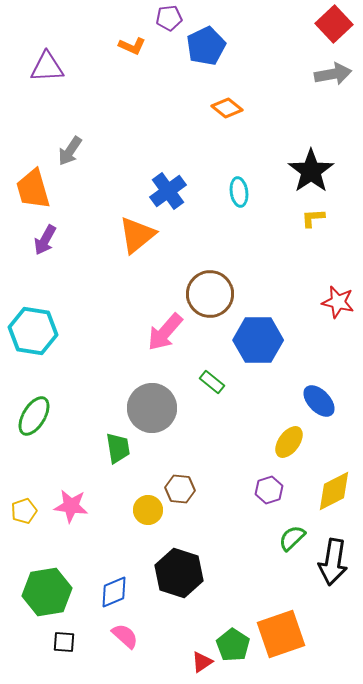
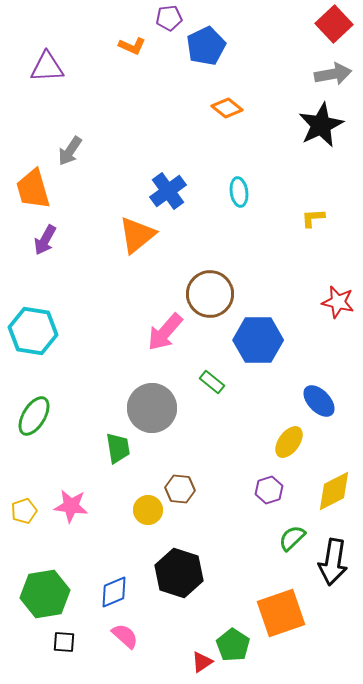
black star at (311, 171): moved 10 px right, 46 px up; rotated 9 degrees clockwise
green hexagon at (47, 592): moved 2 px left, 2 px down
orange square at (281, 634): moved 21 px up
